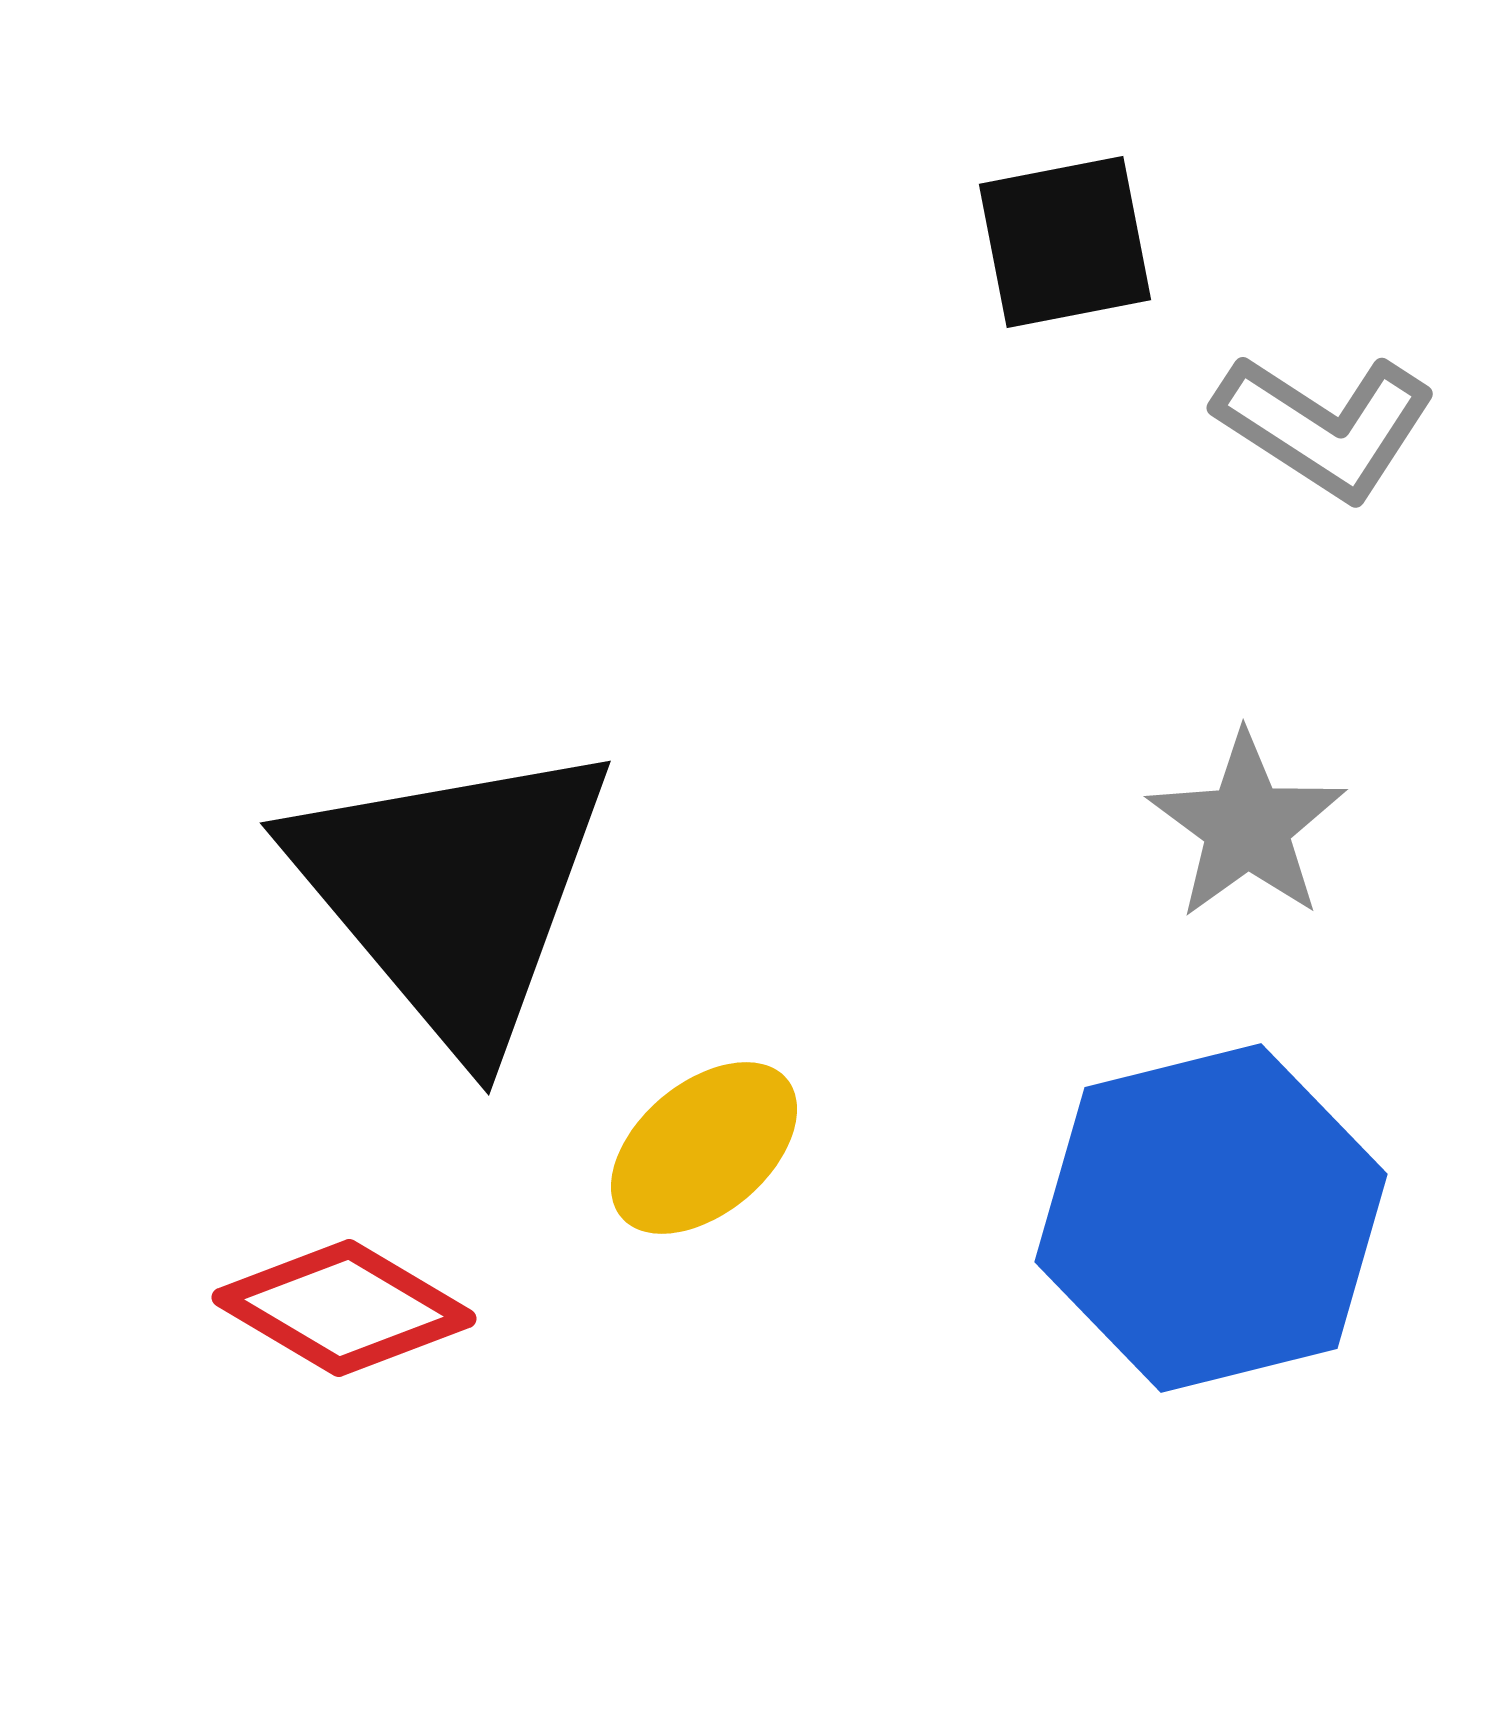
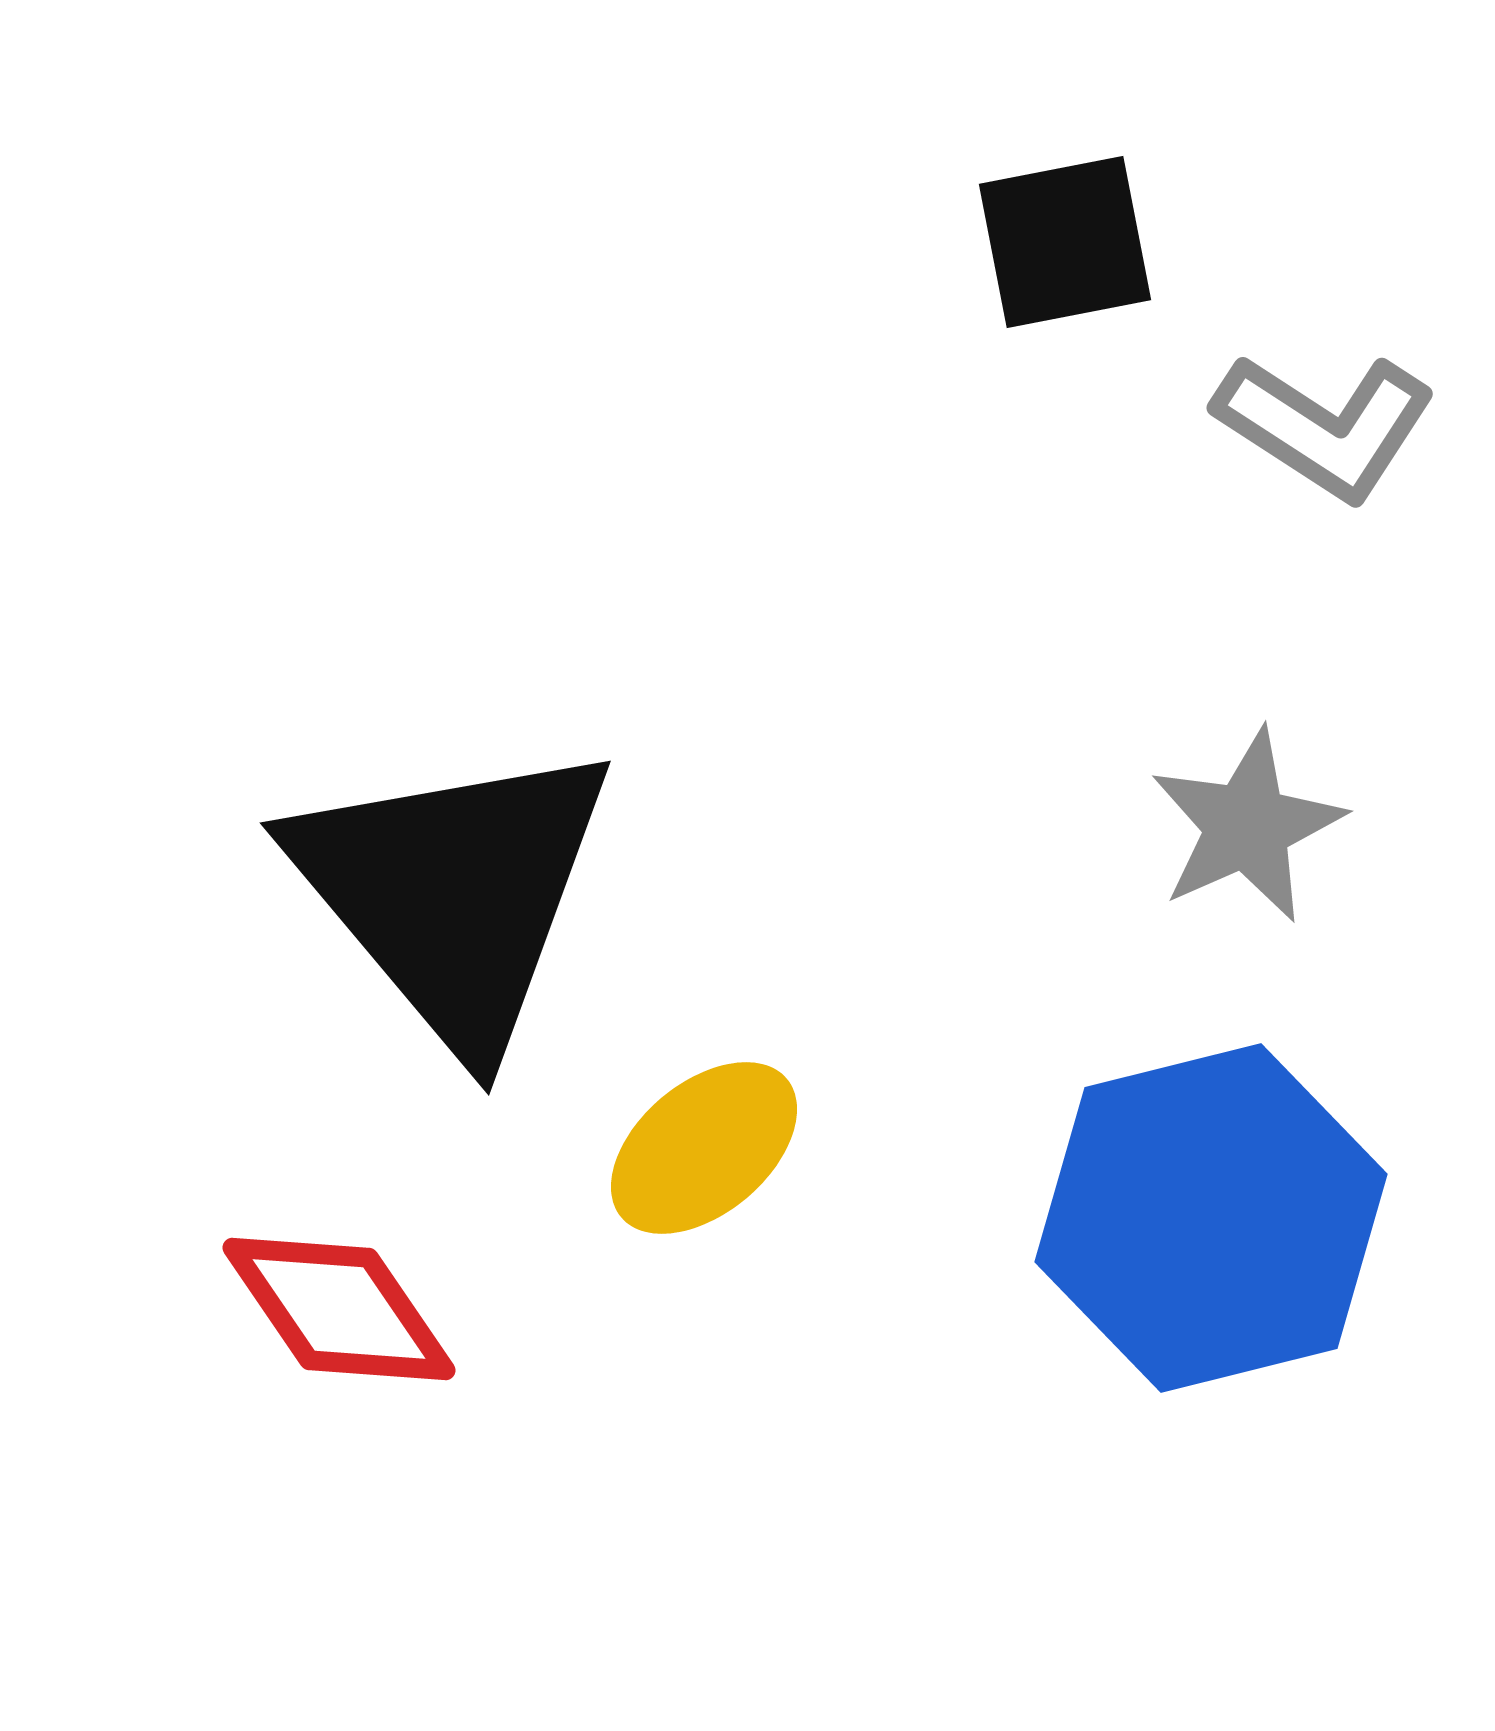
gray star: rotated 12 degrees clockwise
red diamond: moved 5 px left, 1 px down; rotated 25 degrees clockwise
